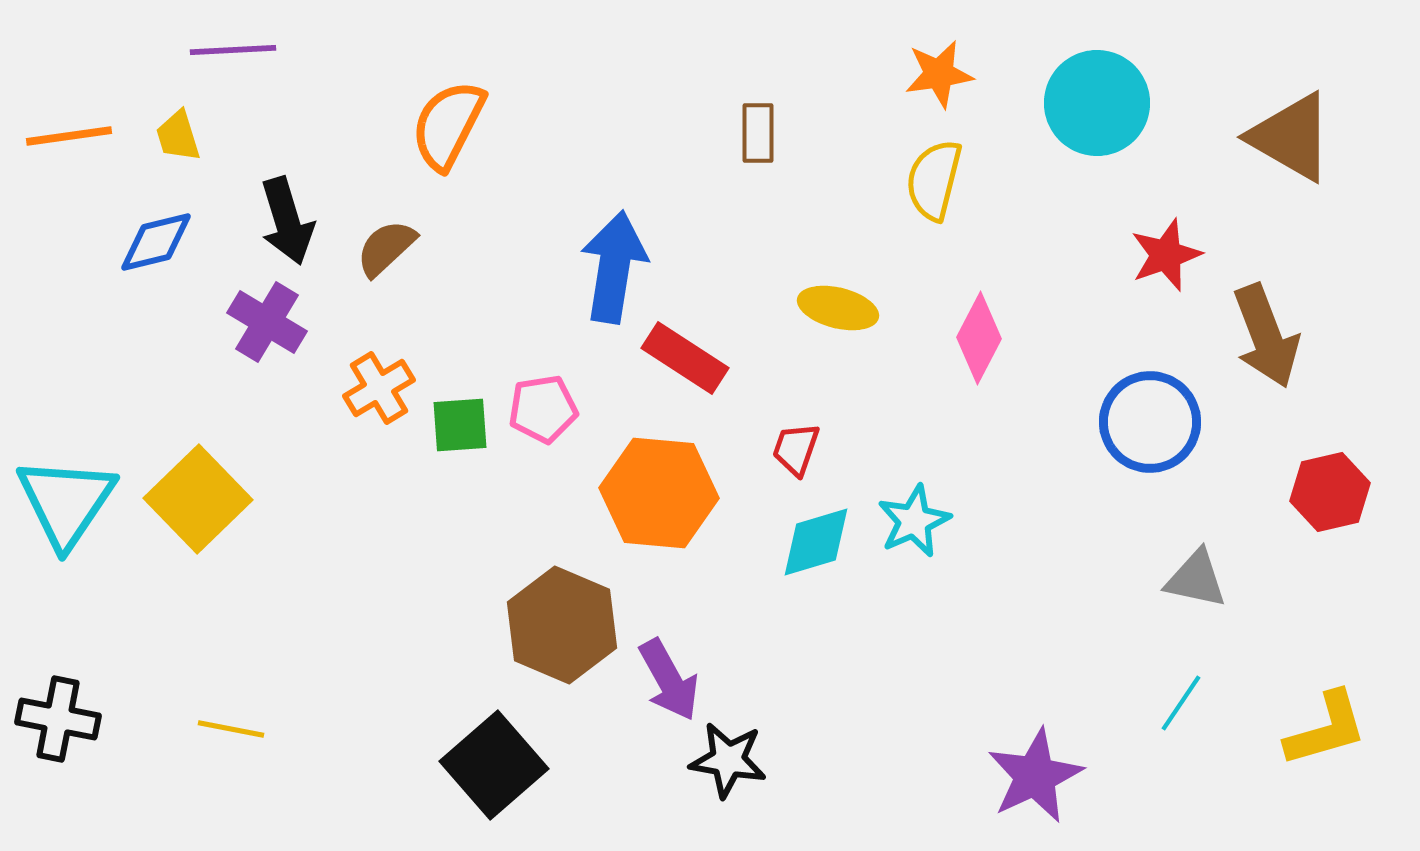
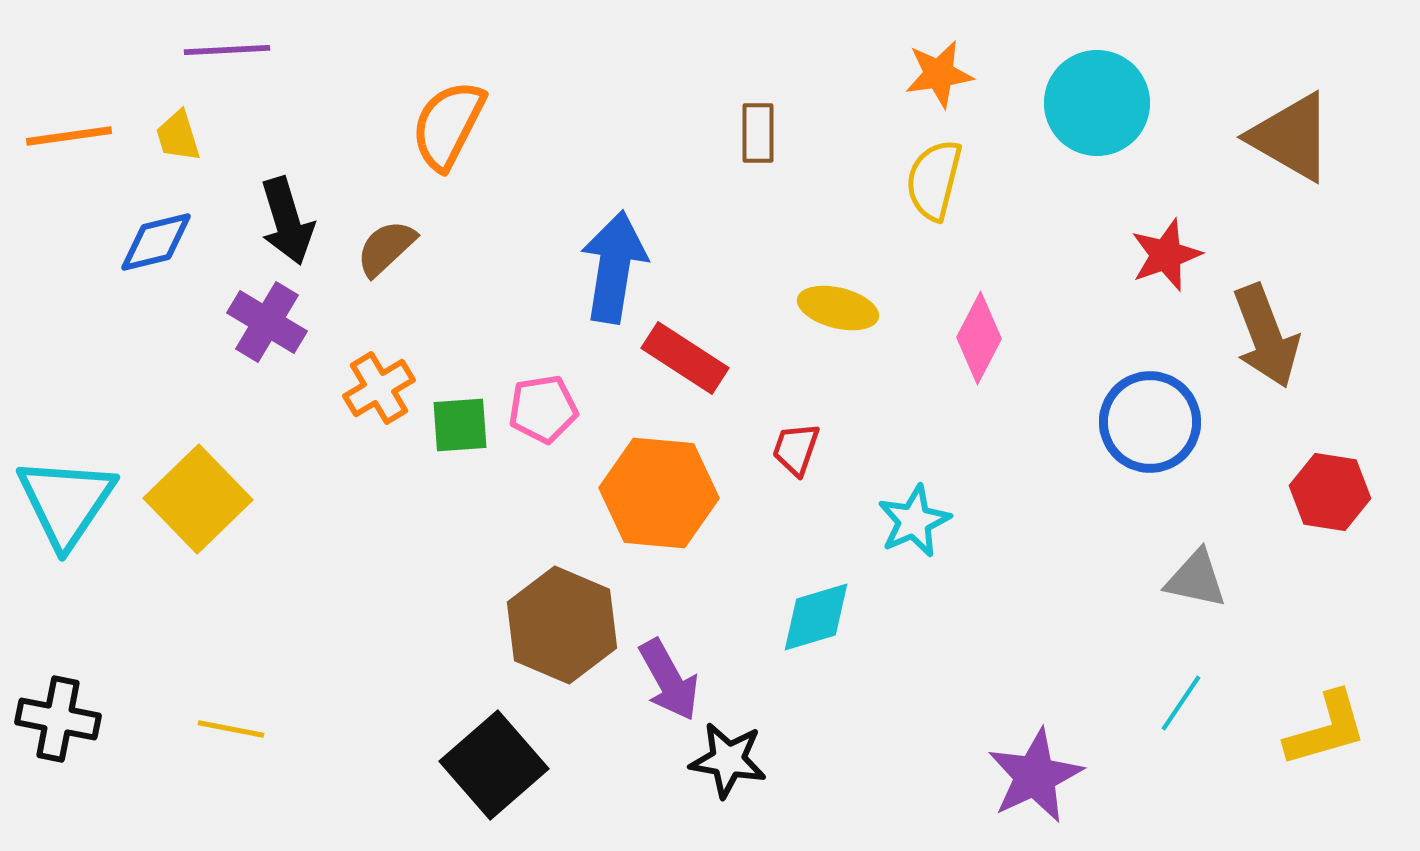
purple line: moved 6 px left
red hexagon: rotated 22 degrees clockwise
cyan diamond: moved 75 px down
